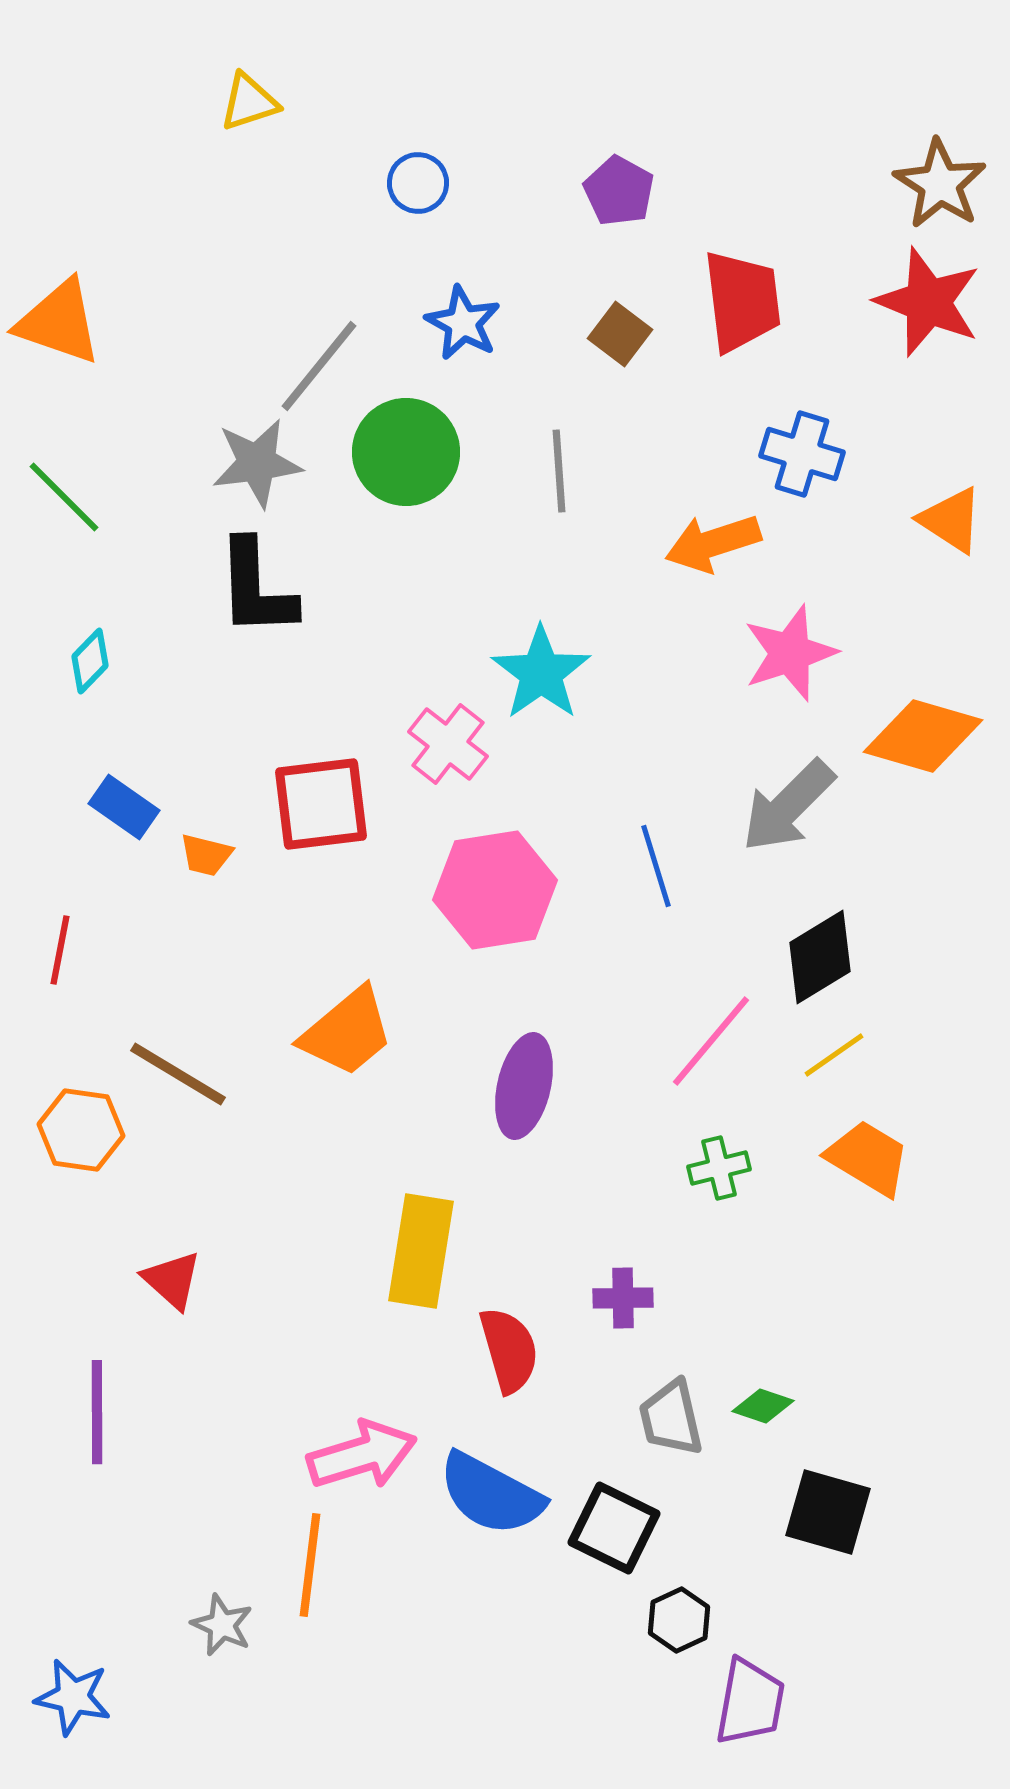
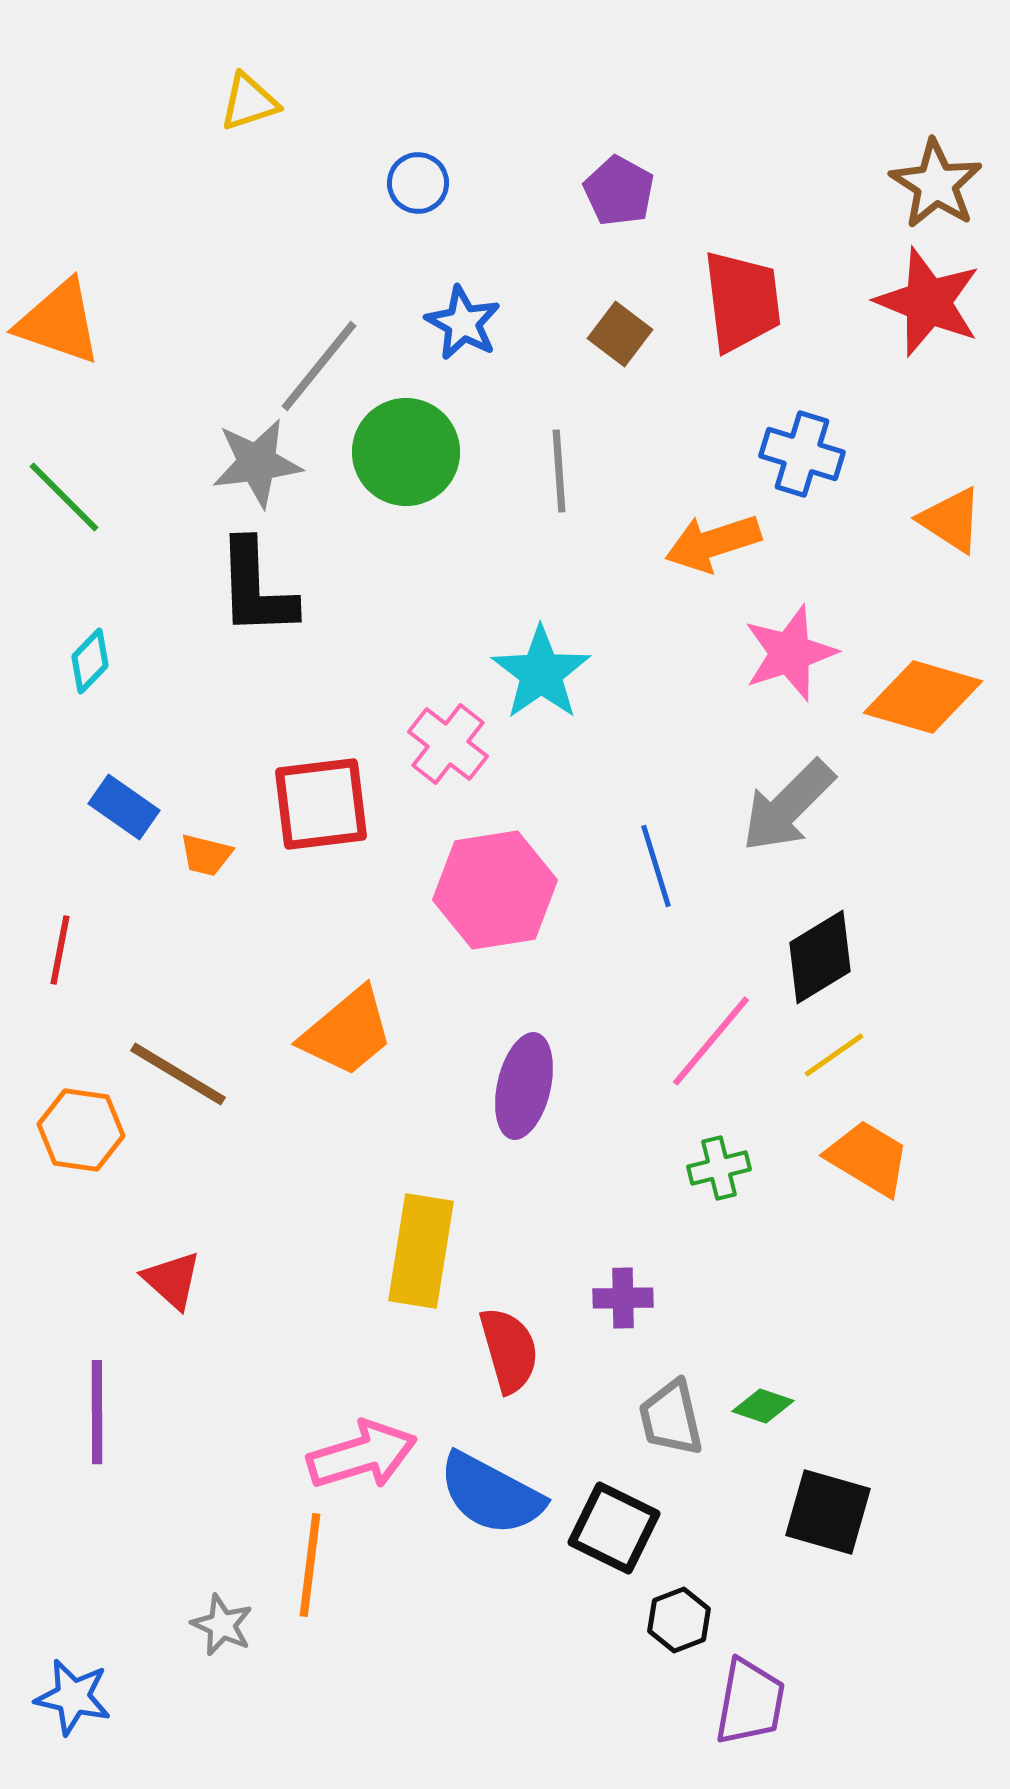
brown star at (940, 184): moved 4 px left
orange diamond at (923, 736): moved 39 px up
black hexagon at (679, 1620): rotated 4 degrees clockwise
